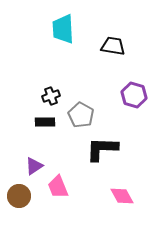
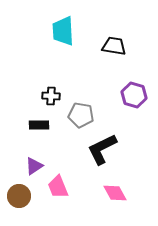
cyan trapezoid: moved 2 px down
black trapezoid: moved 1 px right
black cross: rotated 24 degrees clockwise
gray pentagon: rotated 20 degrees counterclockwise
black rectangle: moved 6 px left, 3 px down
black L-shape: rotated 28 degrees counterclockwise
pink diamond: moved 7 px left, 3 px up
